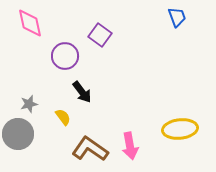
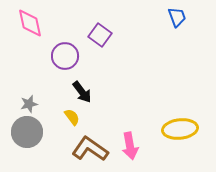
yellow semicircle: moved 9 px right
gray circle: moved 9 px right, 2 px up
